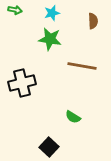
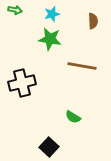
cyan star: moved 1 px down
